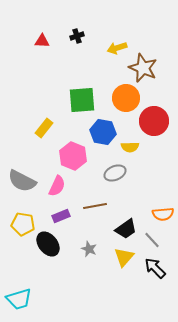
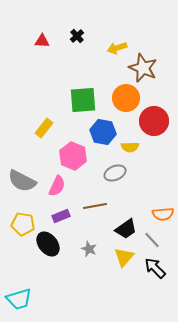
black cross: rotated 24 degrees counterclockwise
green square: moved 1 px right
